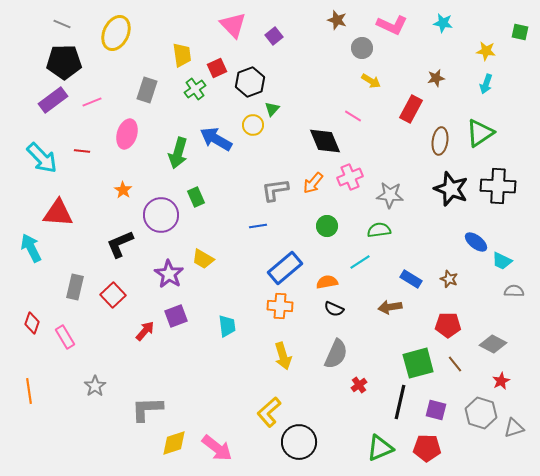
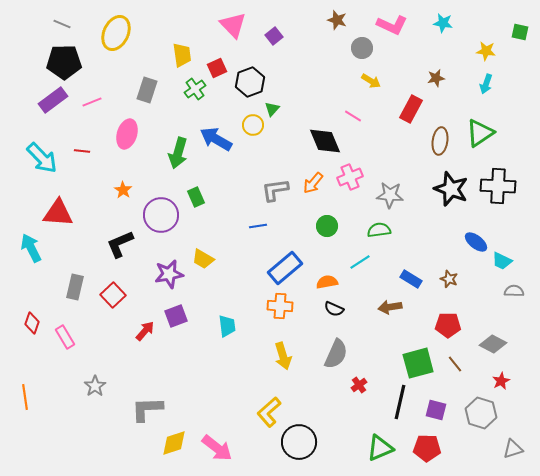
purple star at (169, 274): rotated 28 degrees clockwise
orange line at (29, 391): moved 4 px left, 6 px down
gray triangle at (514, 428): moved 1 px left, 21 px down
